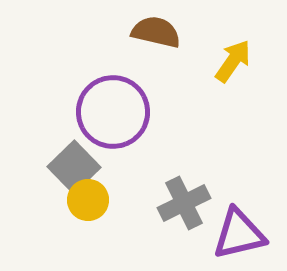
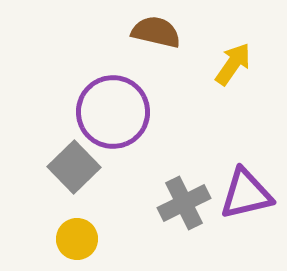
yellow arrow: moved 3 px down
yellow circle: moved 11 px left, 39 px down
purple triangle: moved 7 px right, 40 px up
